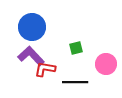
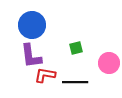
blue circle: moved 2 px up
purple L-shape: rotated 144 degrees counterclockwise
pink circle: moved 3 px right, 1 px up
red L-shape: moved 6 px down
